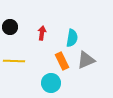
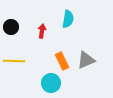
black circle: moved 1 px right
red arrow: moved 2 px up
cyan semicircle: moved 4 px left, 19 px up
